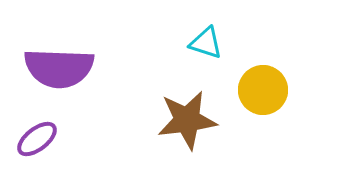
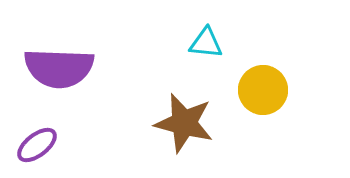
cyan triangle: rotated 12 degrees counterclockwise
brown star: moved 3 px left, 3 px down; rotated 22 degrees clockwise
purple ellipse: moved 6 px down
